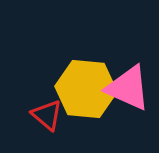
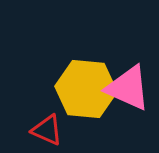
red triangle: moved 15 px down; rotated 16 degrees counterclockwise
